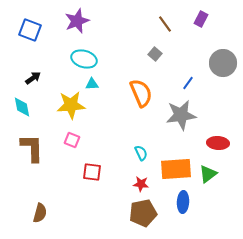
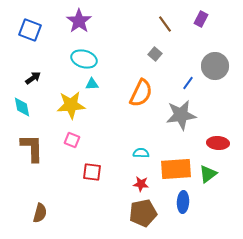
purple star: moved 2 px right; rotated 15 degrees counterclockwise
gray circle: moved 8 px left, 3 px down
orange semicircle: rotated 48 degrees clockwise
cyan semicircle: rotated 63 degrees counterclockwise
